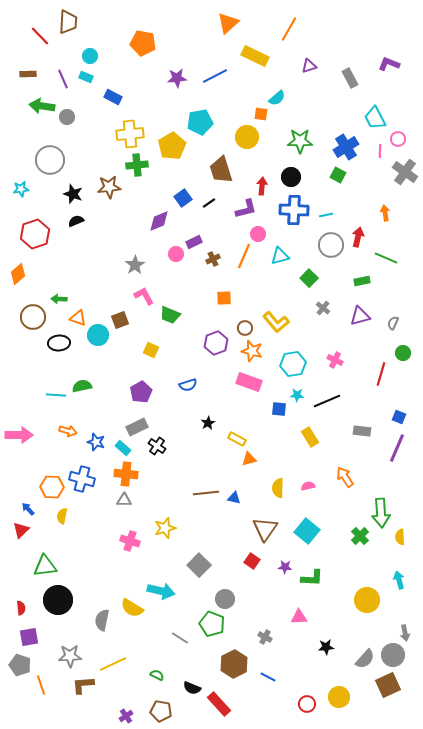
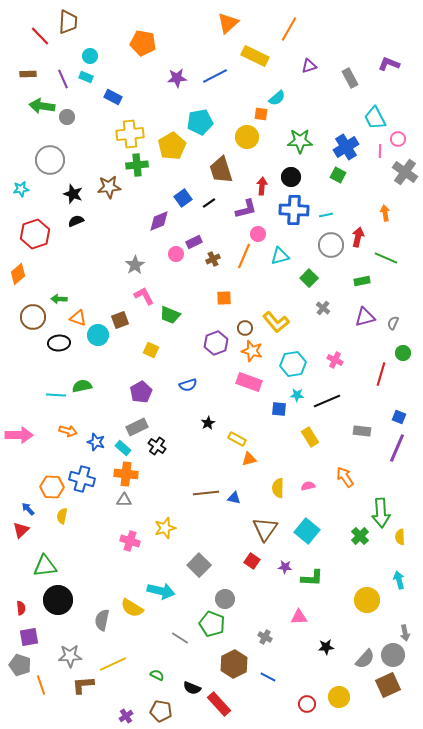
purple triangle at (360, 316): moved 5 px right, 1 px down
